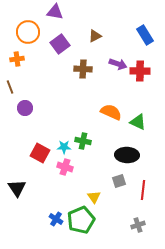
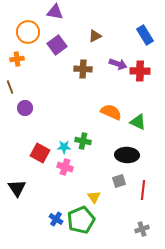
purple square: moved 3 px left, 1 px down
gray cross: moved 4 px right, 4 px down
